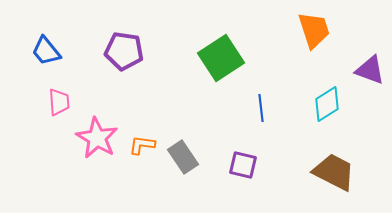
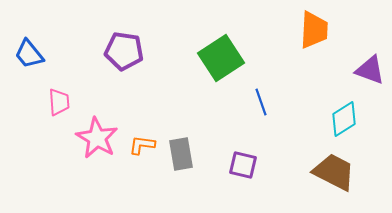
orange trapezoid: rotated 21 degrees clockwise
blue trapezoid: moved 17 px left, 3 px down
cyan diamond: moved 17 px right, 15 px down
blue line: moved 6 px up; rotated 12 degrees counterclockwise
gray rectangle: moved 2 px left, 3 px up; rotated 24 degrees clockwise
